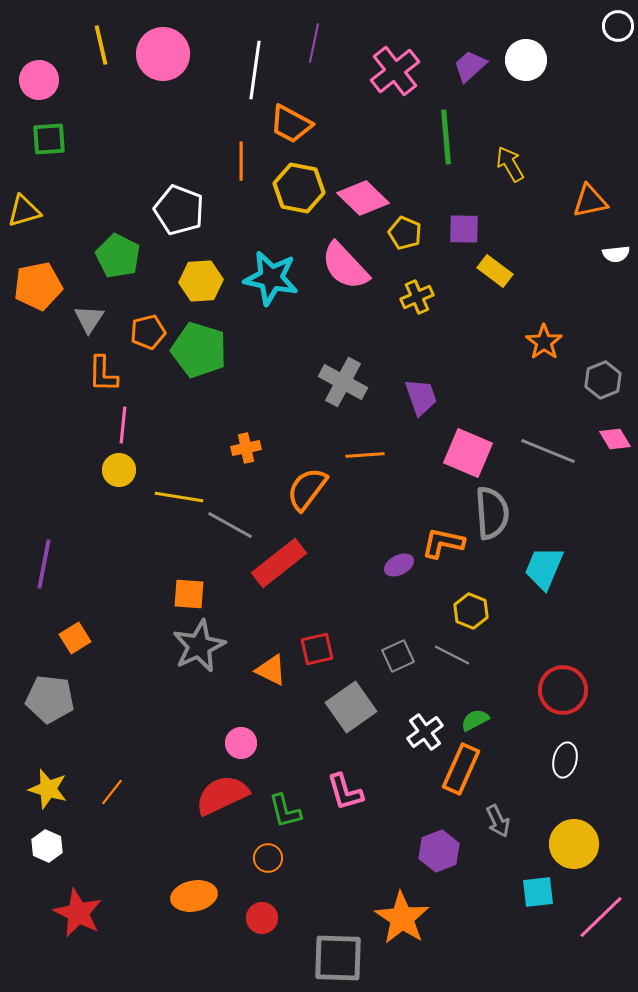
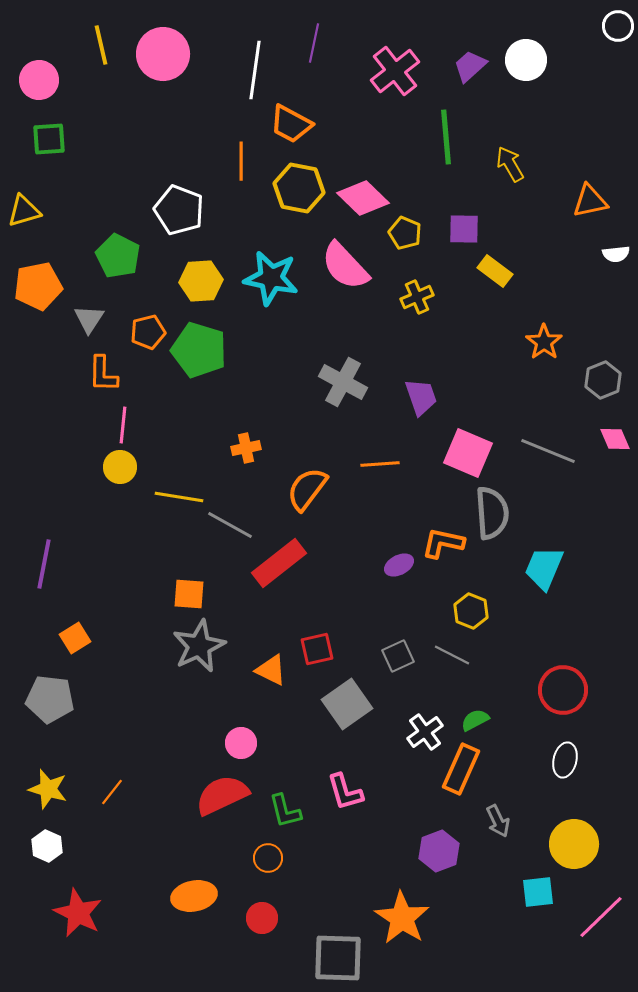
pink diamond at (615, 439): rotated 8 degrees clockwise
orange line at (365, 455): moved 15 px right, 9 px down
yellow circle at (119, 470): moved 1 px right, 3 px up
gray square at (351, 707): moved 4 px left, 3 px up
